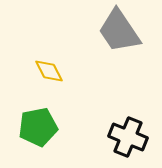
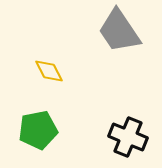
green pentagon: moved 3 px down
